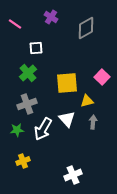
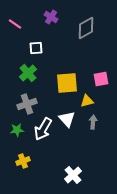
pink square: moved 1 px left, 2 px down; rotated 35 degrees clockwise
white cross: rotated 18 degrees counterclockwise
